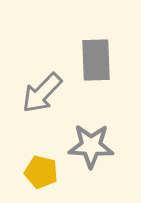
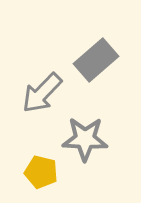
gray rectangle: rotated 51 degrees clockwise
gray star: moved 6 px left, 7 px up
